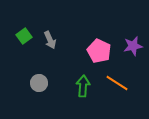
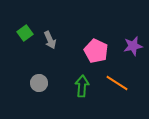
green square: moved 1 px right, 3 px up
pink pentagon: moved 3 px left
green arrow: moved 1 px left
